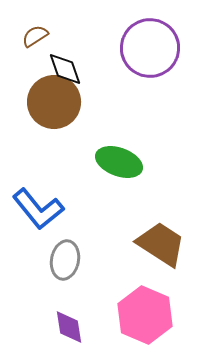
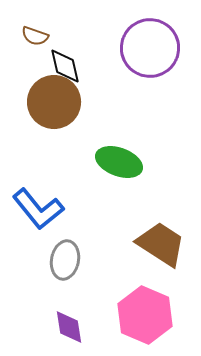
brown semicircle: rotated 128 degrees counterclockwise
black diamond: moved 3 px up; rotated 6 degrees clockwise
